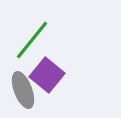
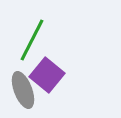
green line: rotated 12 degrees counterclockwise
